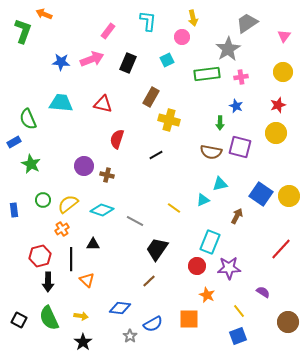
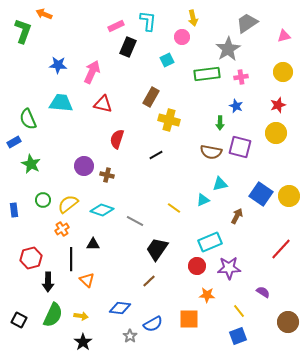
pink rectangle at (108, 31): moved 8 px right, 5 px up; rotated 28 degrees clockwise
pink triangle at (284, 36): rotated 40 degrees clockwise
pink arrow at (92, 59): moved 13 px down; rotated 45 degrees counterclockwise
blue star at (61, 62): moved 3 px left, 3 px down
black rectangle at (128, 63): moved 16 px up
cyan rectangle at (210, 242): rotated 45 degrees clockwise
red hexagon at (40, 256): moved 9 px left, 2 px down
orange star at (207, 295): rotated 21 degrees counterclockwise
green semicircle at (49, 318): moved 4 px right, 3 px up; rotated 130 degrees counterclockwise
